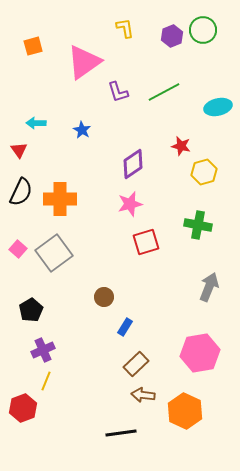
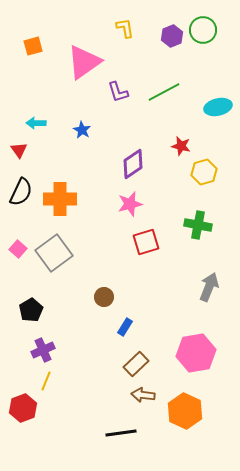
pink hexagon: moved 4 px left
